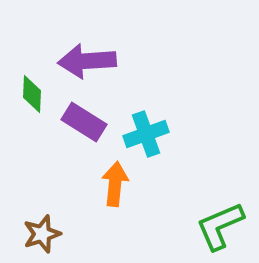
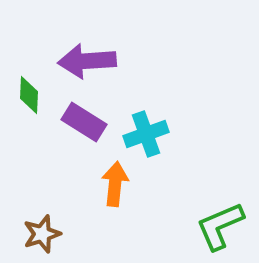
green diamond: moved 3 px left, 1 px down
